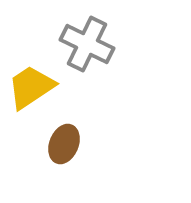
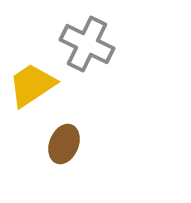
yellow trapezoid: moved 1 px right, 2 px up
